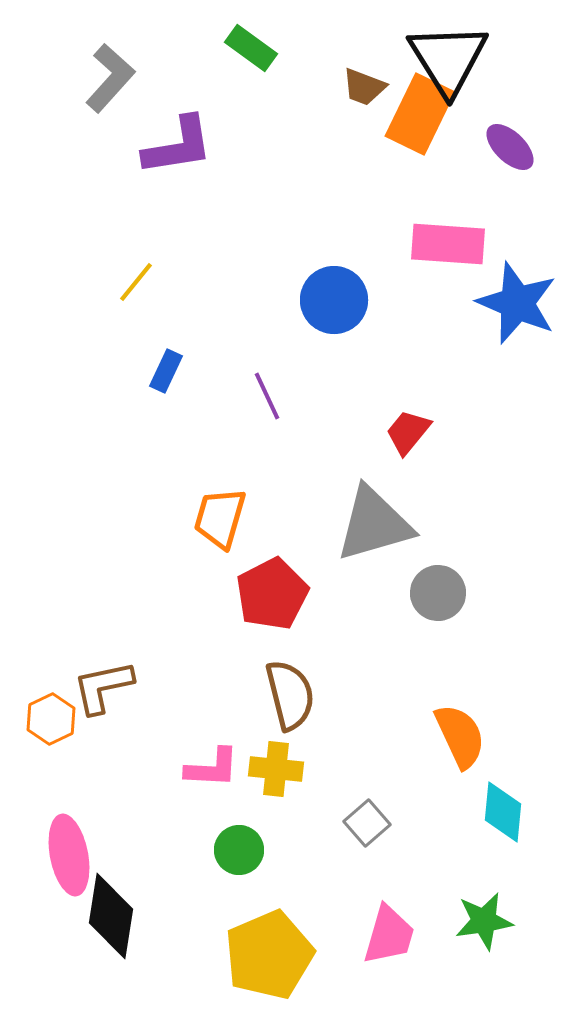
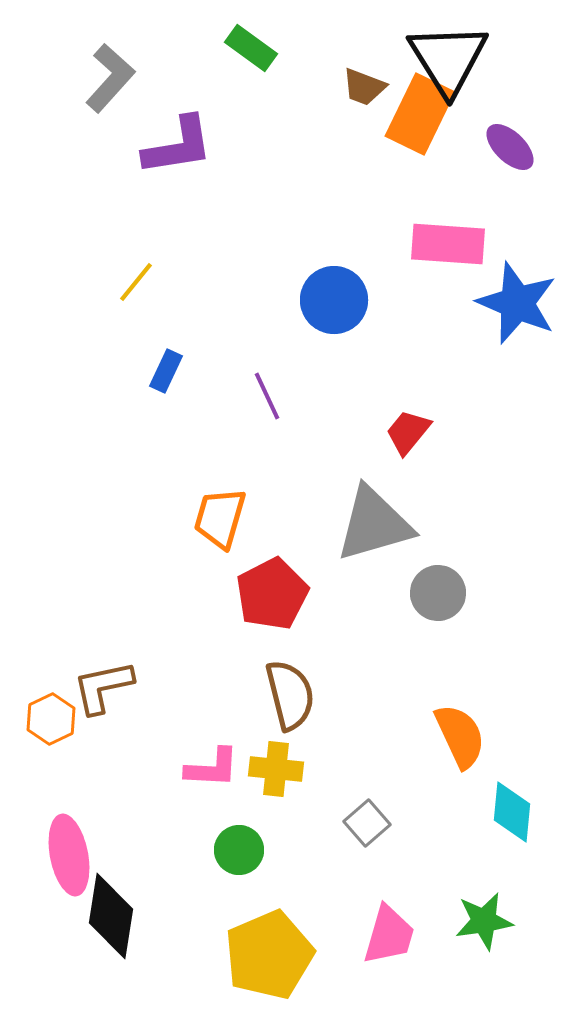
cyan diamond: moved 9 px right
